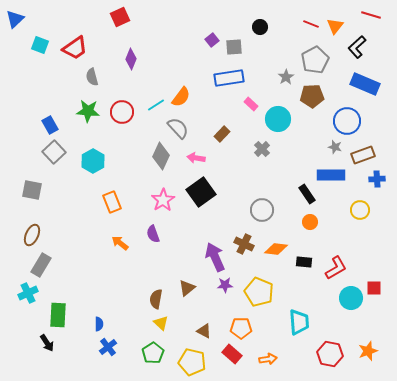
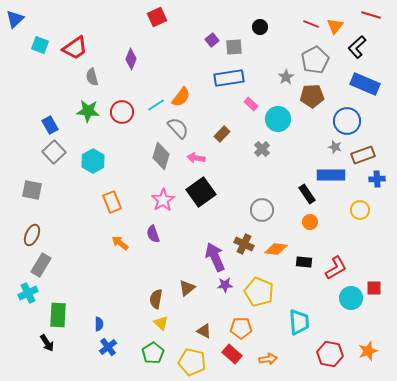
red square at (120, 17): moved 37 px right
gray diamond at (161, 156): rotated 8 degrees counterclockwise
